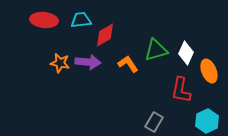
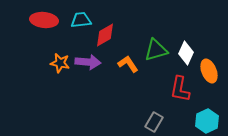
red L-shape: moved 1 px left, 1 px up
